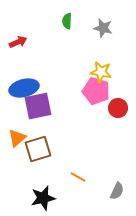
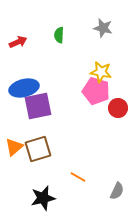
green semicircle: moved 8 px left, 14 px down
orange triangle: moved 3 px left, 9 px down
